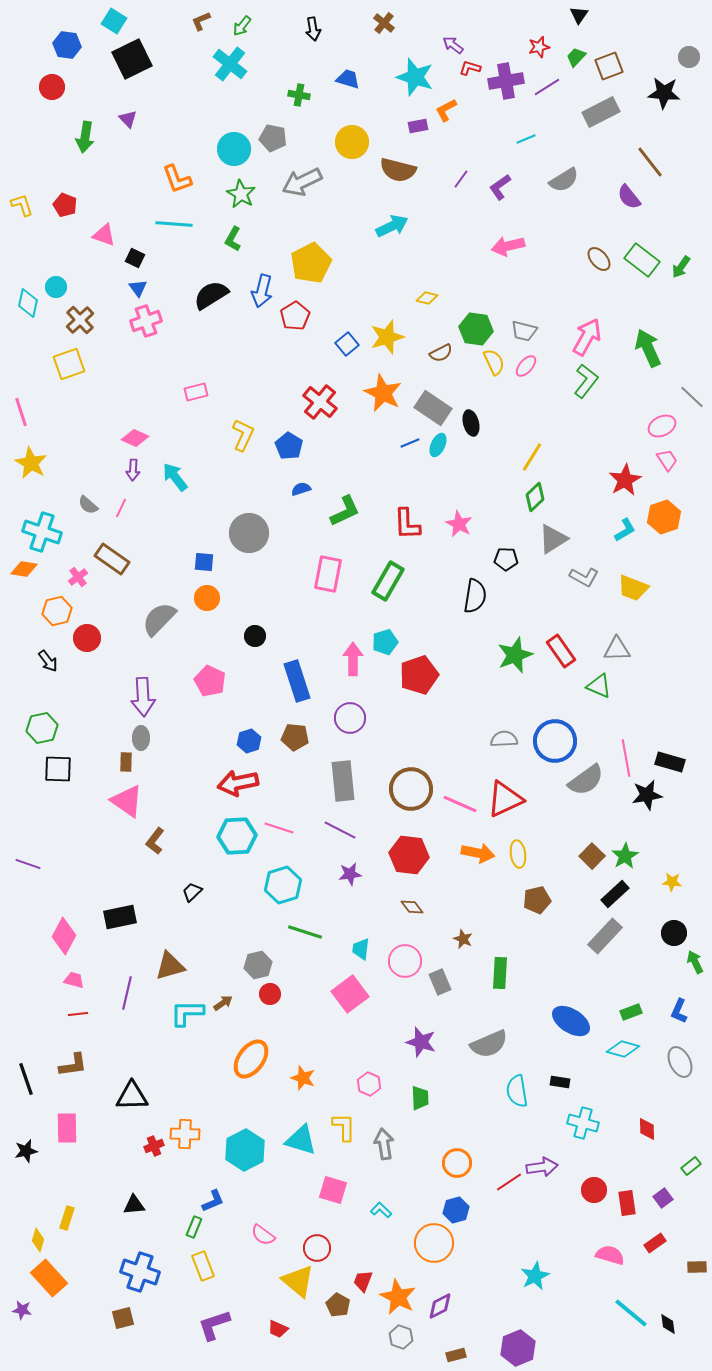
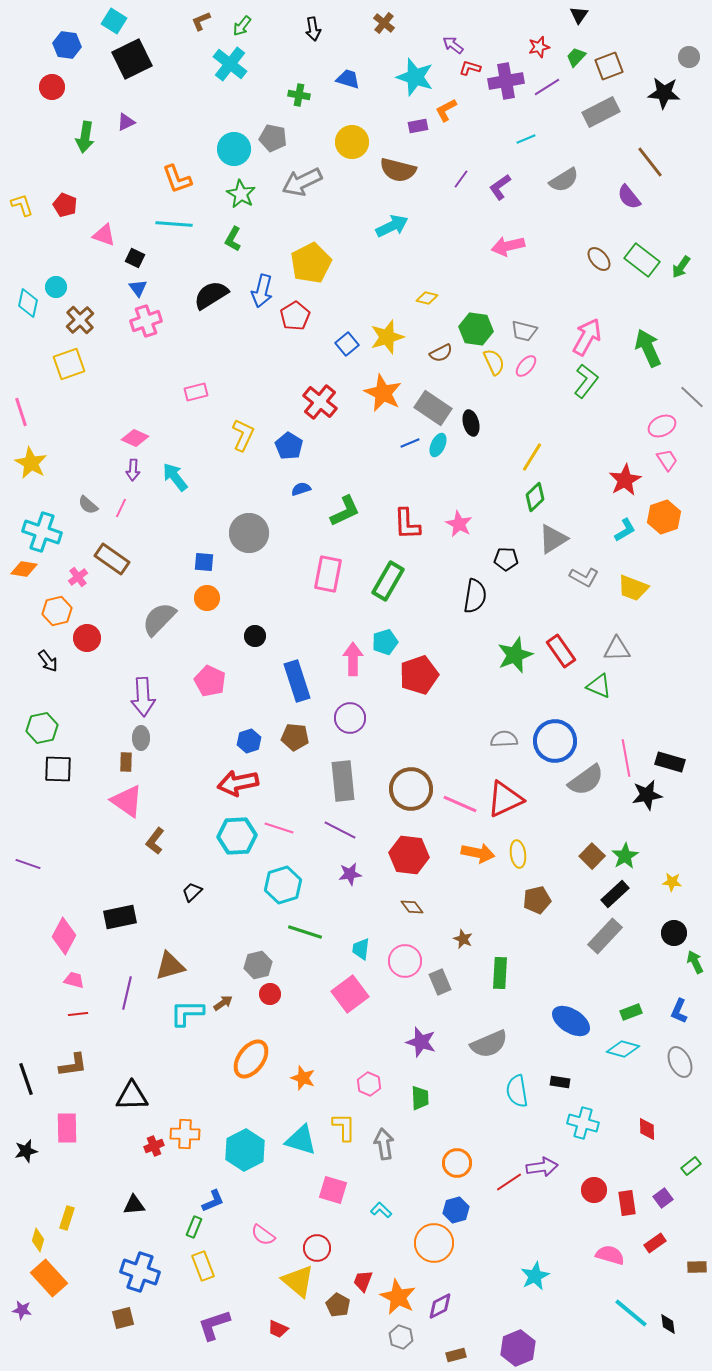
purple triangle at (128, 119): moved 2 px left, 3 px down; rotated 48 degrees clockwise
